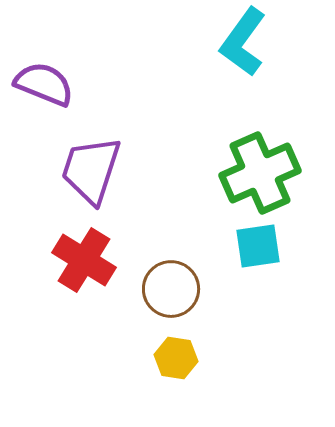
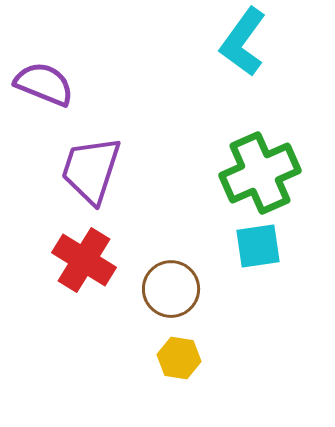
yellow hexagon: moved 3 px right
